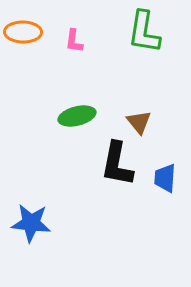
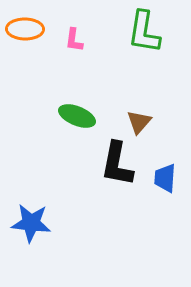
orange ellipse: moved 2 px right, 3 px up
pink L-shape: moved 1 px up
green ellipse: rotated 36 degrees clockwise
brown triangle: rotated 20 degrees clockwise
